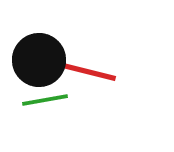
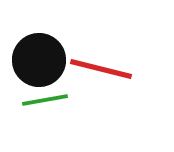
red line: moved 16 px right, 2 px up
